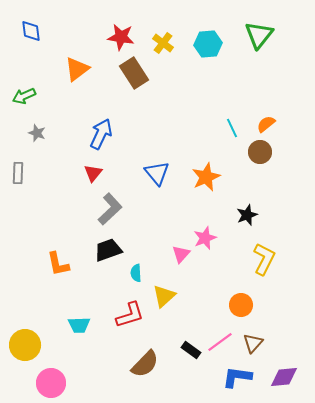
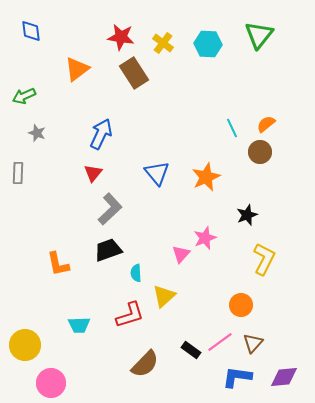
cyan hexagon: rotated 8 degrees clockwise
